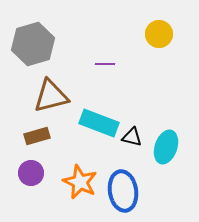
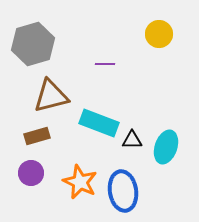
black triangle: moved 3 px down; rotated 15 degrees counterclockwise
